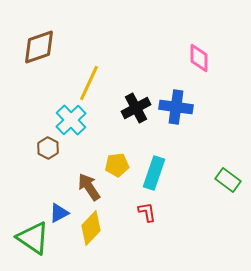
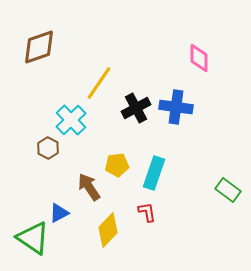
yellow line: moved 10 px right; rotated 9 degrees clockwise
green rectangle: moved 10 px down
yellow diamond: moved 17 px right, 2 px down
